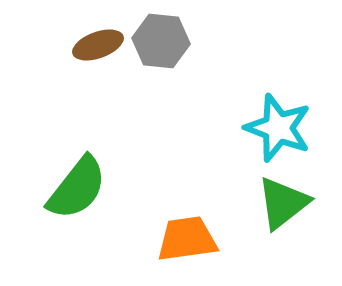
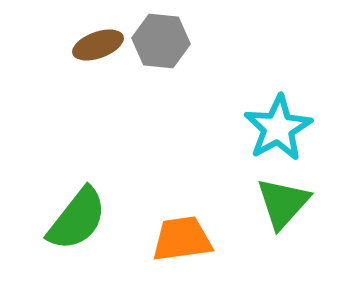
cyan star: rotated 22 degrees clockwise
green semicircle: moved 31 px down
green triangle: rotated 10 degrees counterclockwise
orange trapezoid: moved 5 px left
